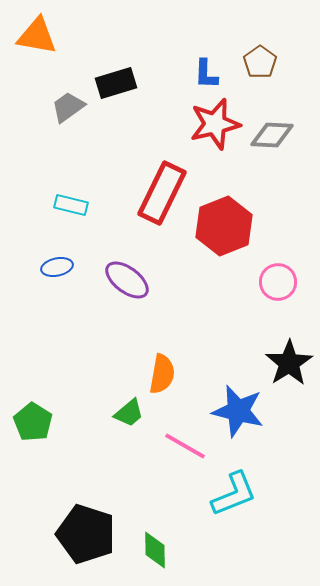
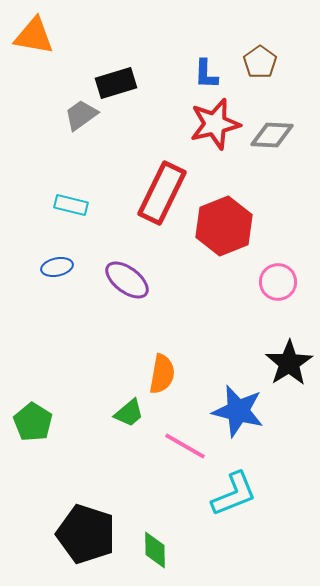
orange triangle: moved 3 px left
gray trapezoid: moved 13 px right, 8 px down
